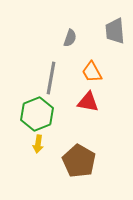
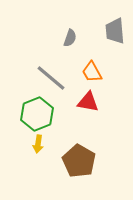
gray line: rotated 60 degrees counterclockwise
